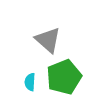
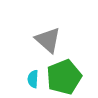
cyan semicircle: moved 3 px right, 3 px up
